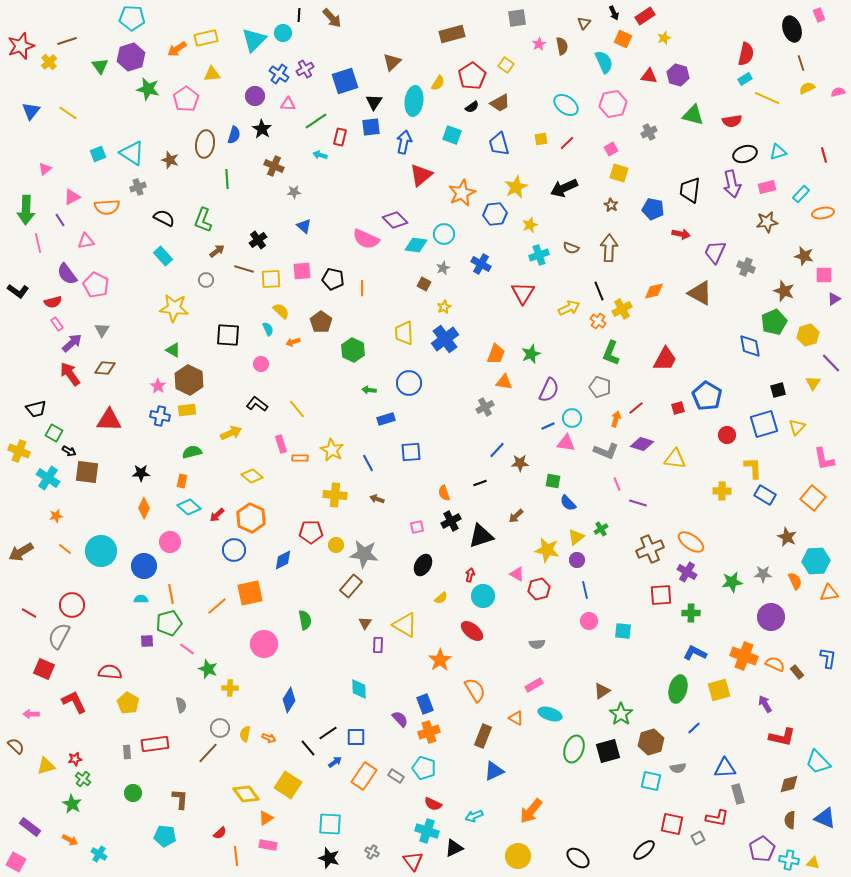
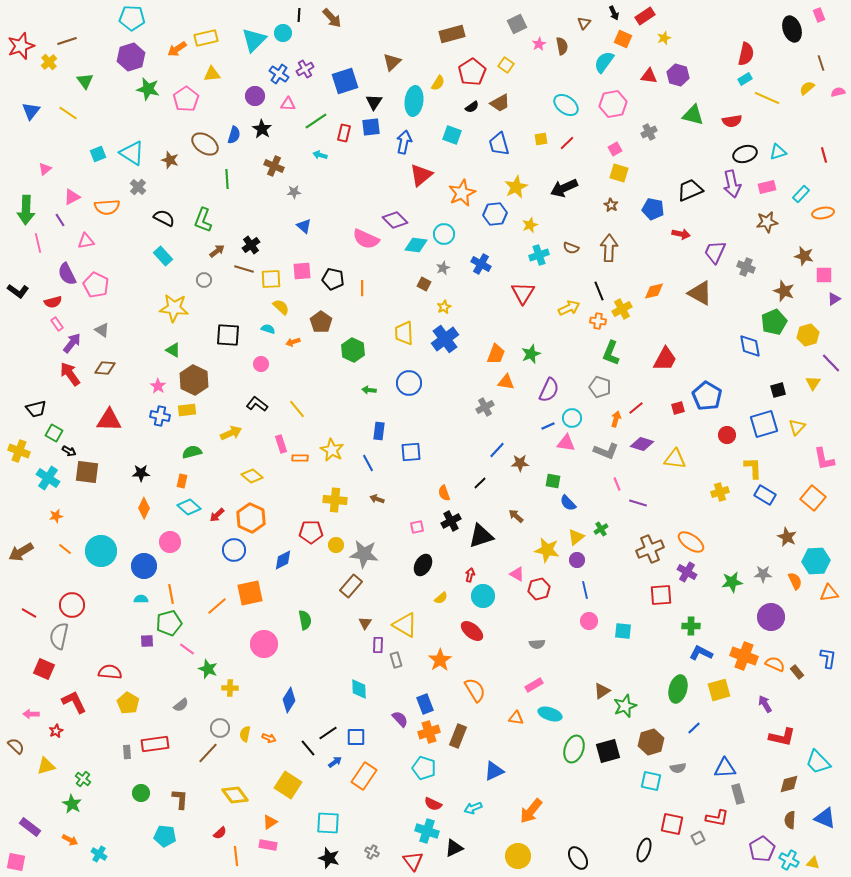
gray square at (517, 18): moved 6 px down; rotated 18 degrees counterclockwise
cyan semicircle at (604, 62): rotated 120 degrees counterclockwise
brown line at (801, 63): moved 20 px right
green triangle at (100, 66): moved 15 px left, 15 px down
red pentagon at (472, 76): moved 4 px up
yellow semicircle at (807, 88): rotated 14 degrees counterclockwise
red rectangle at (340, 137): moved 4 px right, 4 px up
brown ellipse at (205, 144): rotated 64 degrees counterclockwise
pink square at (611, 149): moved 4 px right
gray cross at (138, 187): rotated 28 degrees counterclockwise
black trapezoid at (690, 190): rotated 60 degrees clockwise
black cross at (258, 240): moved 7 px left, 5 px down
purple semicircle at (67, 274): rotated 10 degrees clockwise
gray circle at (206, 280): moved 2 px left
yellow semicircle at (281, 311): moved 4 px up
orange cross at (598, 321): rotated 28 degrees counterclockwise
cyan semicircle at (268, 329): rotated 48 degrees counterclockwise
gray triangle at (102, 330): rotated 28 degrees counterclockwise
purple arrow at (72, 343): rotated 10 degrees counterclockwise
brown hexagon at (189, 380): moved 5 px right
orange triangle at (504, 382): moved 2 px right
blue rectangle at (386, 419): moved 7 px left, 12 px down; rotated 66 degrees counterclockwise
black line at (480, 483): rotated 24 degrees counterclockwise
yellow cross at (722, 491): moved 2 px left, 1 px down; rotated 18 degrees counterclockwise
yellow cross at (335, 495): moved 5 px down
brown arrow at (516, 516): rotated 84 degrees clockwise
green cross at (691, 613): moved 13 px down
gray semicircle at (59, 636): rotated 16 degrees counterclockwise
blue L-shape at (695, 653): moved 6 px right
gray semicircle at (181, 705): rotated 63 degrees clockwise
green star at (621, 714): moved 4 px right, 8 px up; rotated 15 degrees clockwise
orange triangle at (516, 718): rotated 21 degrees counterclockwise
brown rectangle at (483, 736): moved 25 px left
red star at (75, 759): moved 19 px left, 28 px up; rotated 16 degrees counterclockwise
gray rectangle at (396, 776): moved 116 px up; rotated 42 degrees clockwise
green circle at (133, 793): moved 8 px right
yellow diamond at (246, 794): moved 11 px left, 1 px down
cyan arrow at (474, 816): moved 1 px left, 8 px up
orange triangle at (266, 818): moved 4 px right, 4 px down
cyan square at (330, 824): moved 2 px left, 1 px up
black ellipse at (644, 850): rotated 30 degrees counterclockwise
black ellipse at (578, 858): rotated 20 degrees clockwise
cyan cross at (789, 860): rotated 18 degrees clockwise
pink square at (16, 862): rotated 18 degrees counterclockwise
